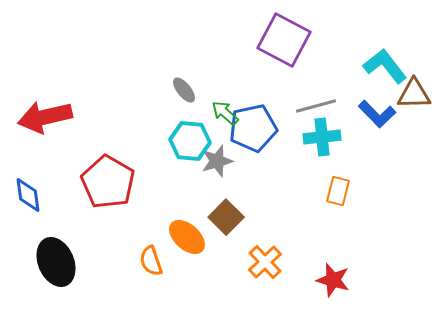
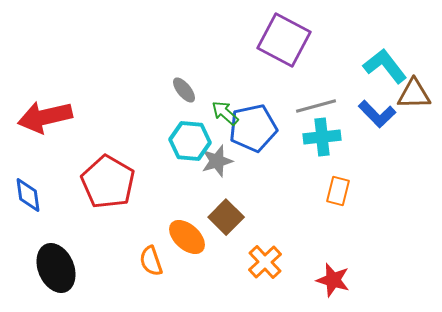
black ellipse: moved 6 px down
